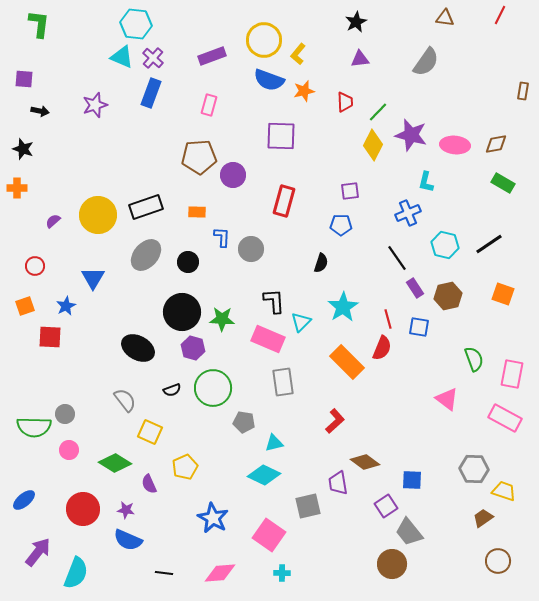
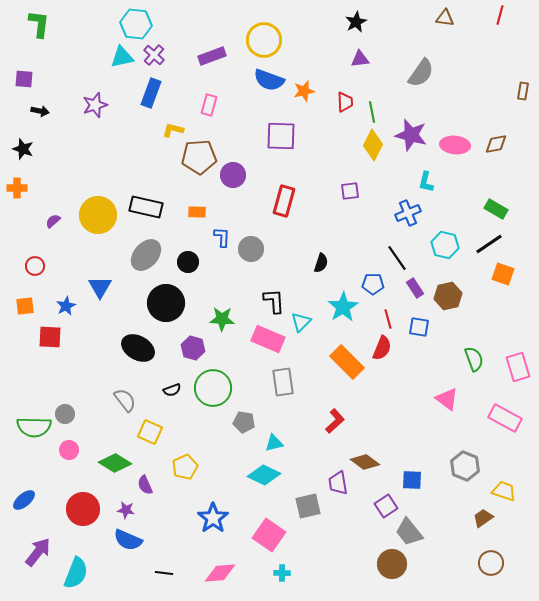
red line at (500, 15): rotated 12 degrees counterclockwise
yellow L-shape at (298, 54): moved 125 px left, 76 px down; rotated 65 degrees clockwise
cyan triangle at (122, 57): rotated 35 degrees counterclockwise
purple cross at (153, 58): moved 1 px right, 3 px up
gray semicircle at (426, 62): moved 5 px left, 11 px down
green line at (378, 112): moved 6 px left; rotated 55 degrees counterclockwise
green rectangle at (503, 183): moved 7 px left, 26 px down
black rectangle at (146, 207): rotated 32 degrees clockwise
blue pentagon at (341, 225): moved 32 px right, 59 px down
blue triangle at (93, 278): moved 7 px right, 9 px down
orange square at (503, 294): moved 20 px up
orange square at (25, 306): rotated 12 degrees clockwise
black circle at (182, 312): moved 16 px left, 9 px up
pink rectangle at (512, 374): moved 6 px right, 7 px up; rotated 28 degrees counterclockwise
gray hexagon at (474, 469): moved 9 px left, 3 px up; rotated 20 degrees clockwise
purple semicircle at (149, 484): moved 4 px left, 1 px down
blue star at (213, 518): rotated 8 degrees clockwise
brown circle at (498, 561): moved 7 px left, 2 px down
